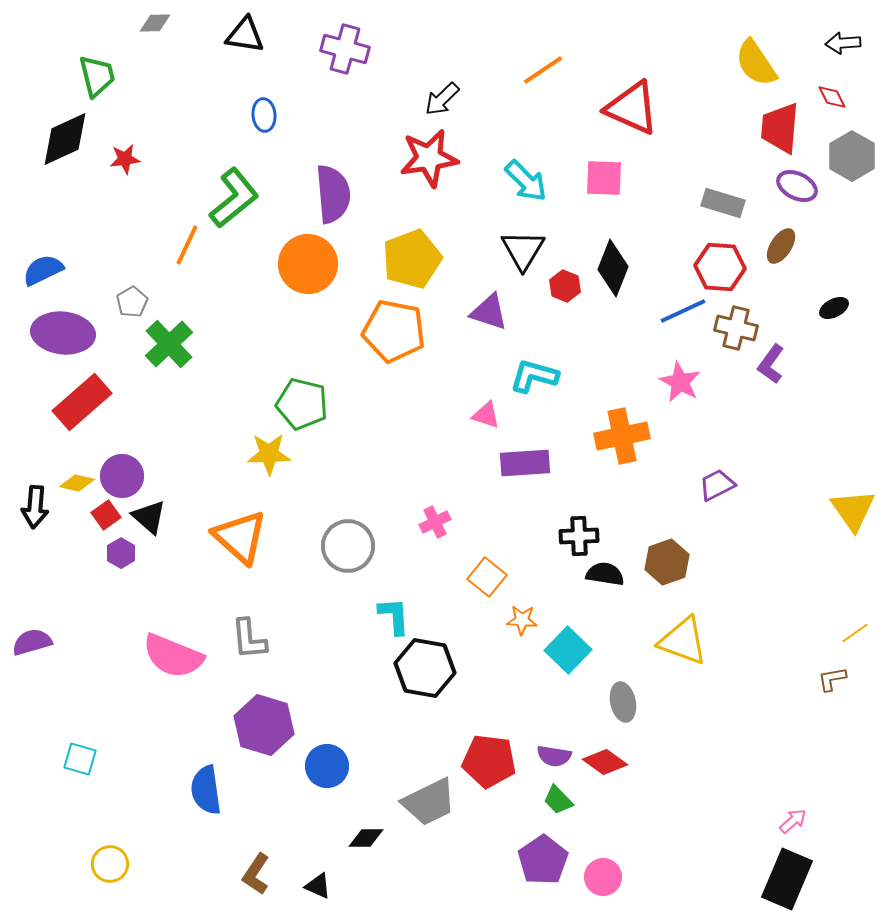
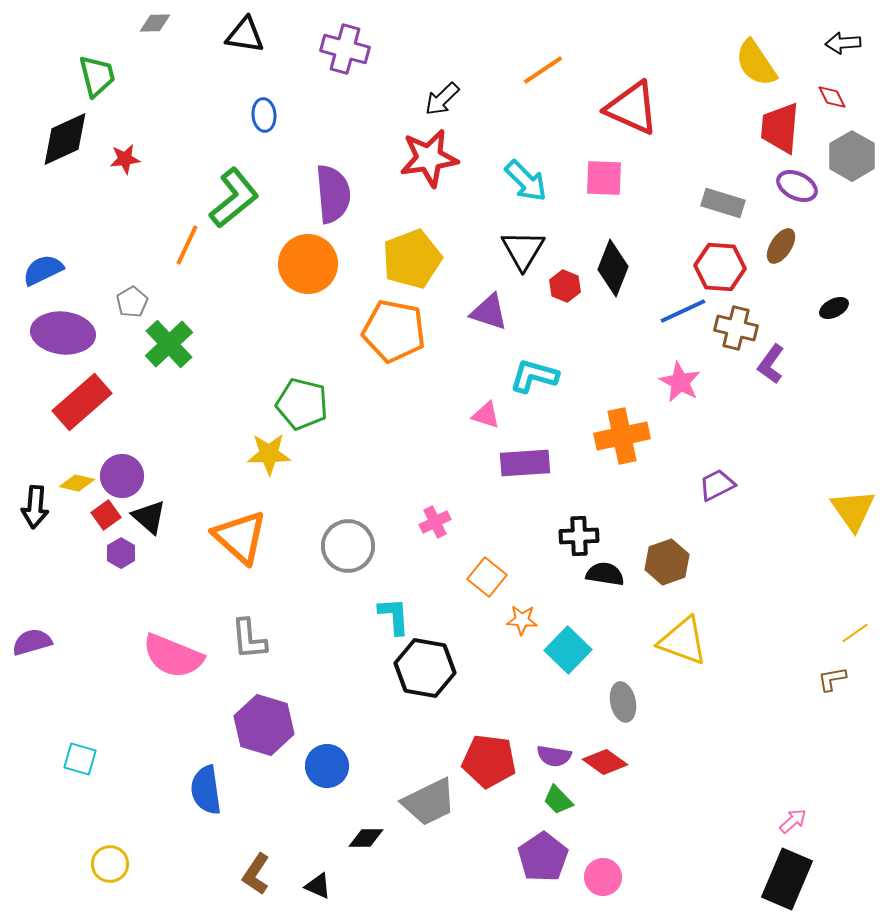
purple pentagon at (543, 860): moved 3 px up
